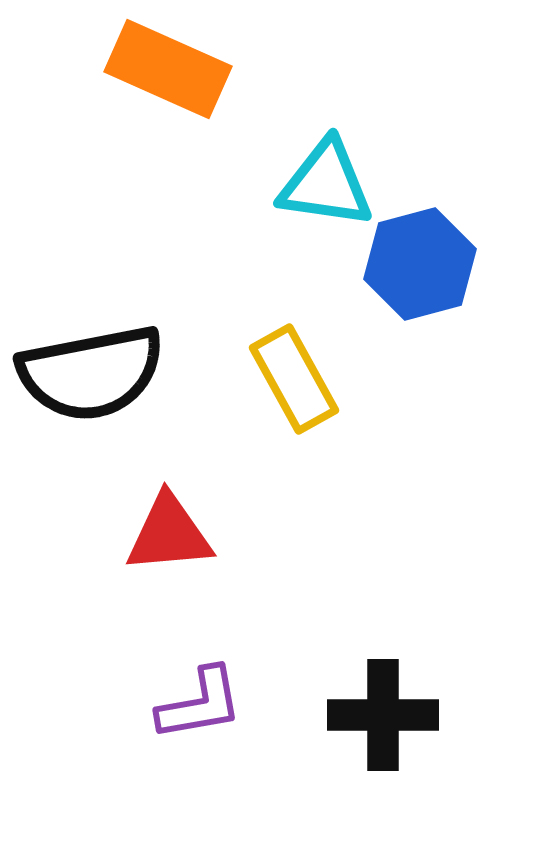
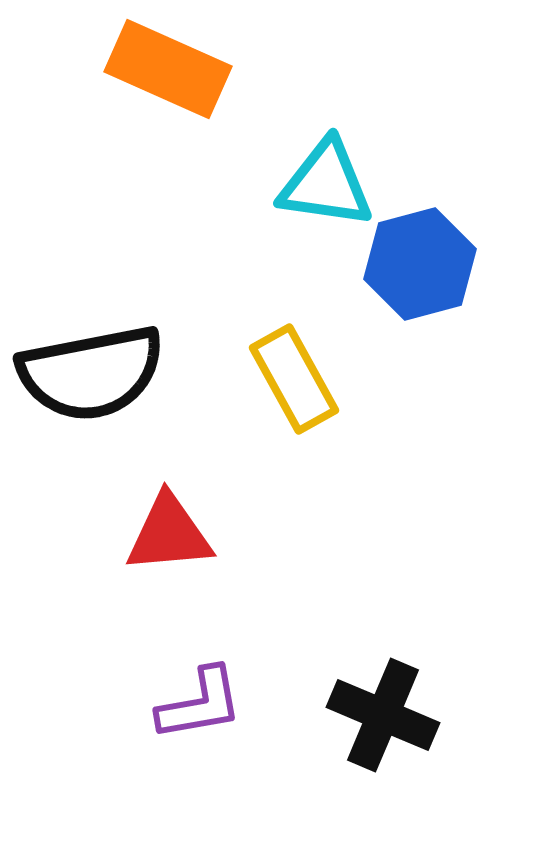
black cross: rotated 23 degrees clockwise
